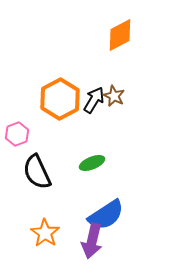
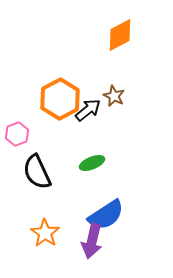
black arrow: moved 6 px left, 10 px down; rotated 20 degrees clockwise
